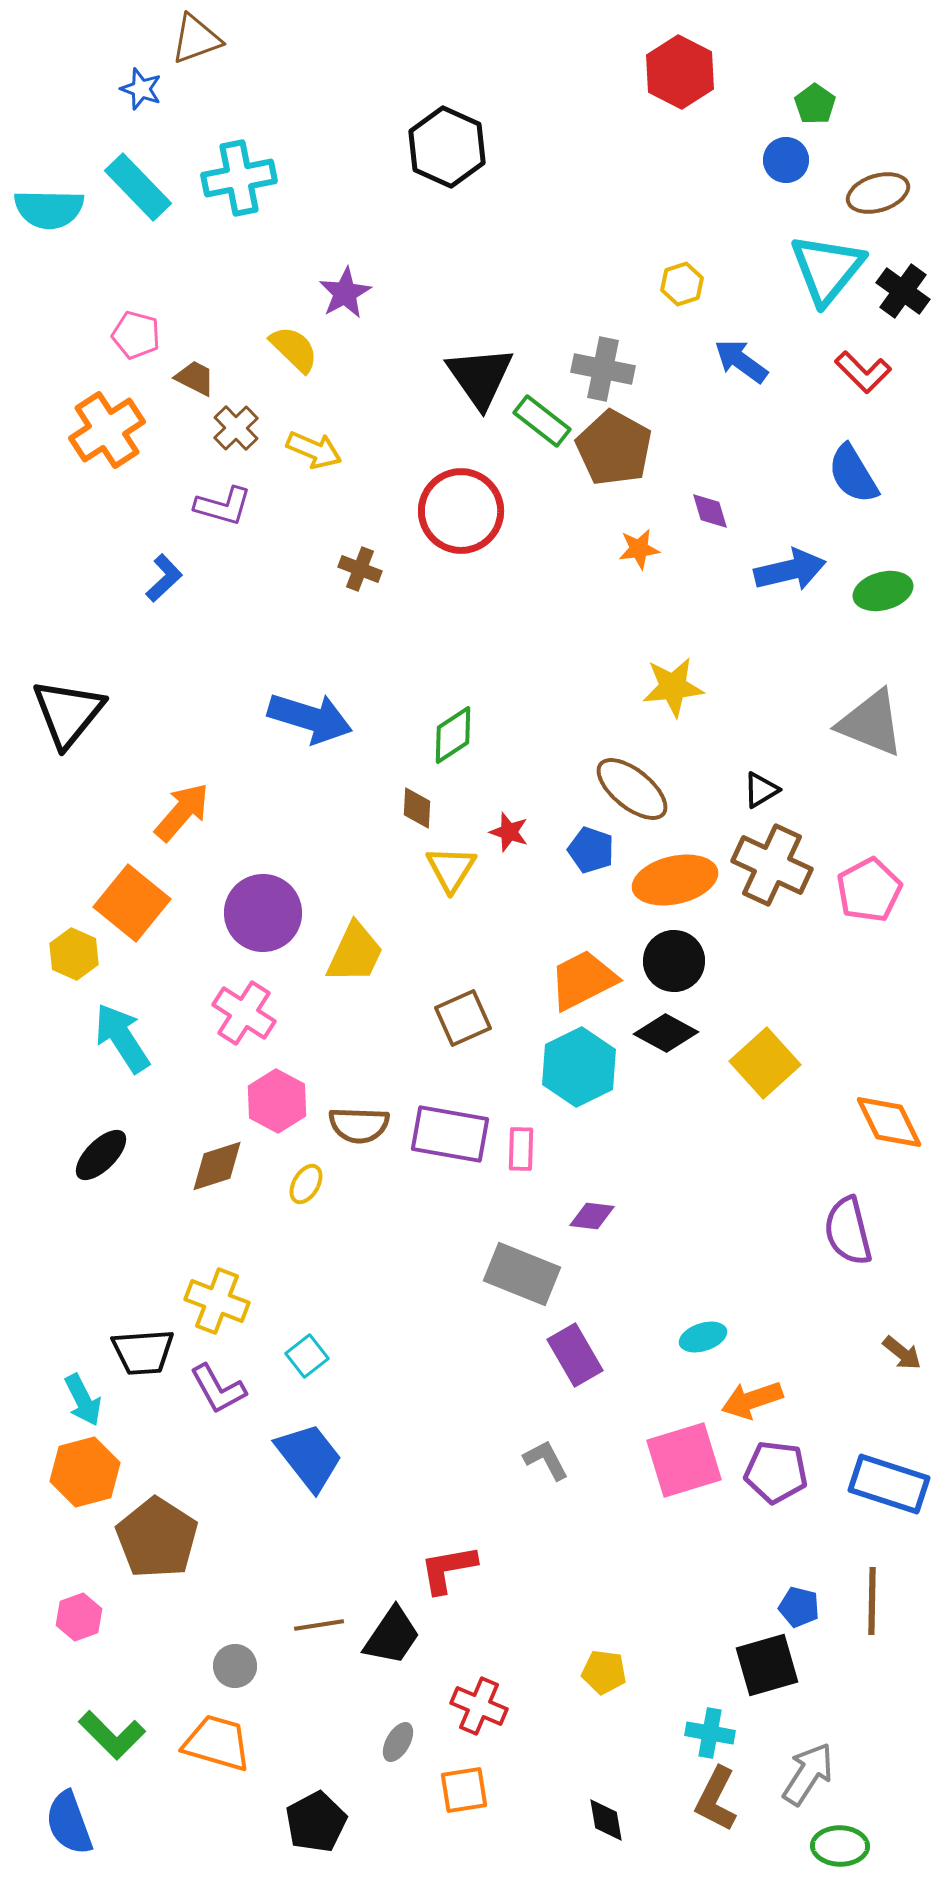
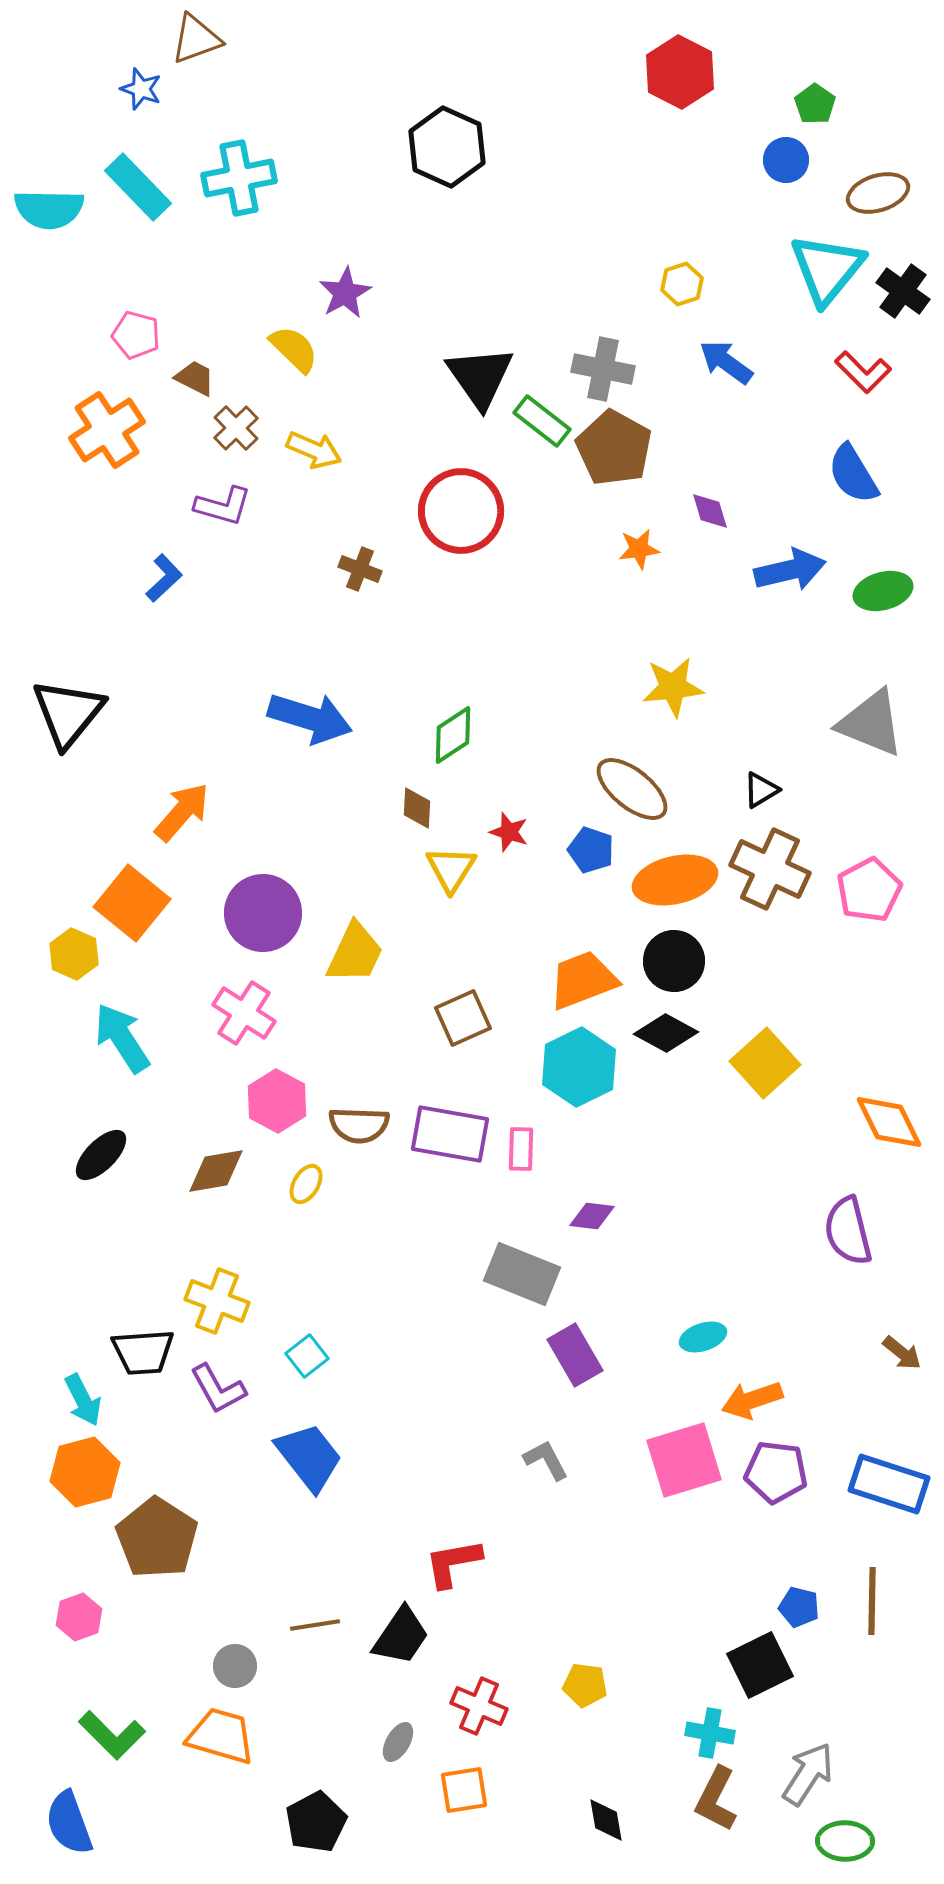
blue arrow at (741, 361): moved 15 px left, 1 px down
brown cross at (772, 865): moved 2 px left, 4 px down
orange trapezoid at (583, 980): rotated 6 degrees clockwise
brown diamond at (217, 1166): moved 1 px left, 5 px down; rotated 8 degrees clockwise
red L-shape at (448, 1569): moved 5 px right, 6 px up
brown line at (319, 1625): moved 4 px left
black trapezoid at (392, 1636): moved 9 px right
black square at (767, 1665): moved 7 px left; rotated 10 degrees counterclockwise
yellow pentagon at (604, 1672): moved 19 px left, 13 px down
orange trapezoid at (217, 1743): moved 4 px right, 7 px up
green ellipse at (840, 1846): moved 5 px right, 5 px up
